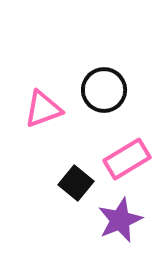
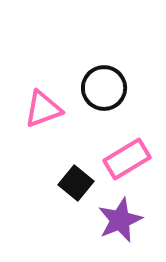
black circle: moved 2 px up
